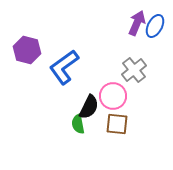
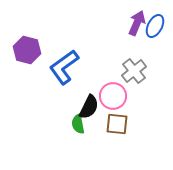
gray cross: moved 1 px down
